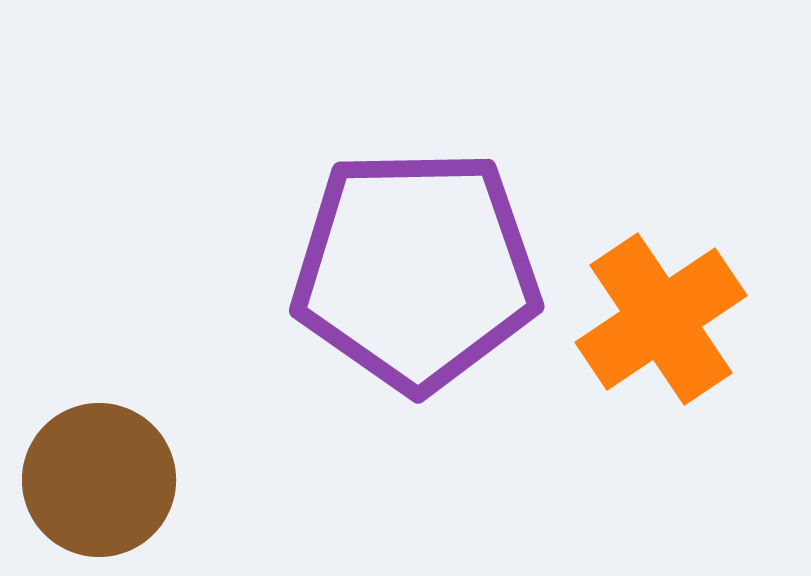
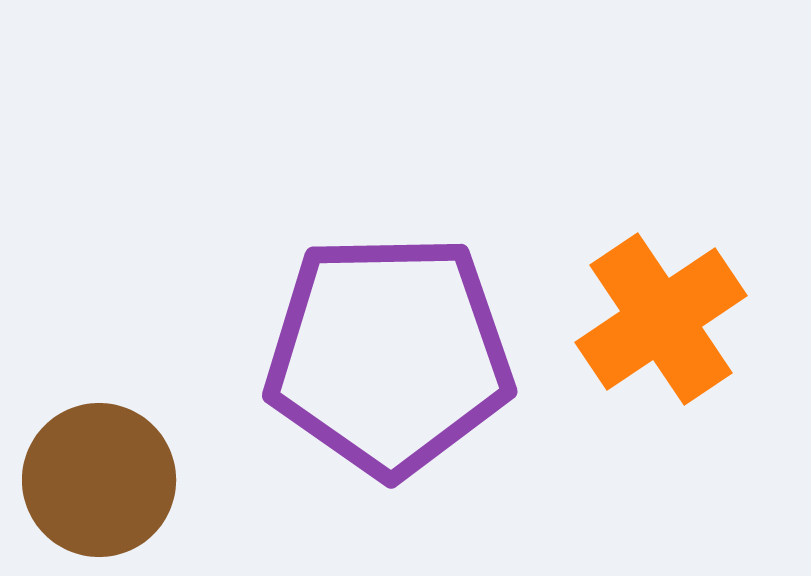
purple pentagon: moved 27 px left, 85 px down
